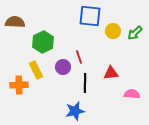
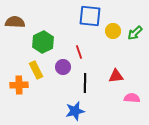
red line: moved 5 px up
red triangle: moved 5 px right, 3 px down
pink semicircle: moved 4 px down
